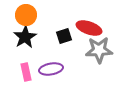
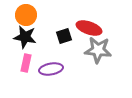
black star: rotated 30 degrees counterclockwise
gray star: moved 1 px left; rotated 8 degrees clockwise
pink rectangle: moved 9 px up; rotated 24 degrees clockwise
